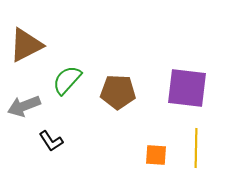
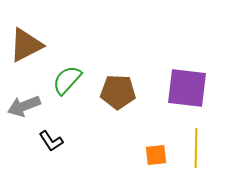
orange square: rotated 10 degrees counterclockwise
